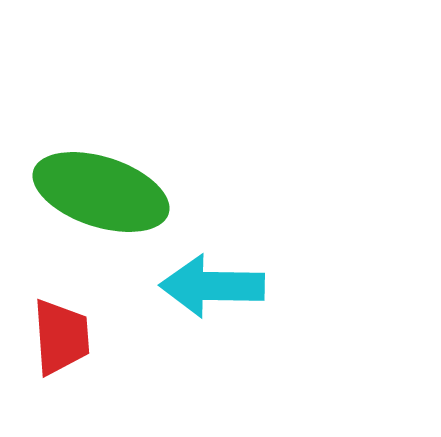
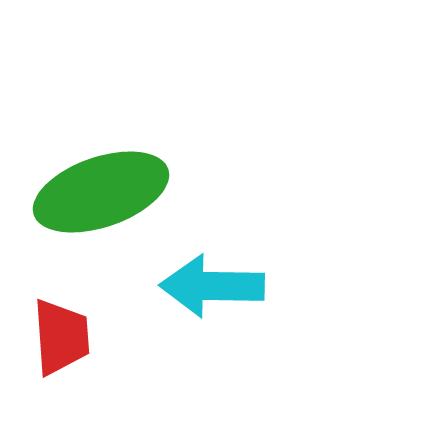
green ellipse: rotated 37 degrees counterclockwise
